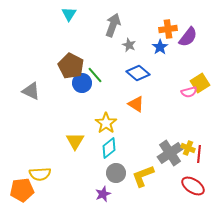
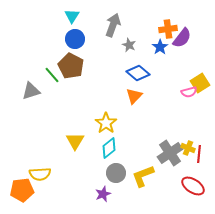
cyan triangle: moved 3 px right, 2 px down
purple semicircle: moved 6 px left, 1 px down
green line: moved 43 px left
blue circle: moved 7 px left, 44 px up
gray triangle: rotated 42 degrees counterclockwise
orange triangle: moved 2 px left, 8 px up; rotated 42 degrees clockwise
